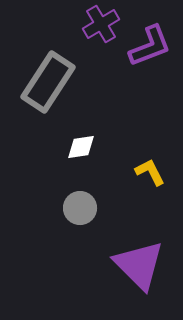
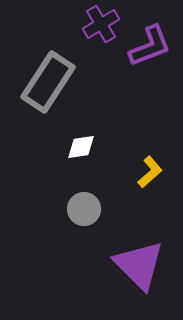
yellow L-shape: rotated 76 degrees clockwise
gray circle: moved 4 px right, 1 px down
